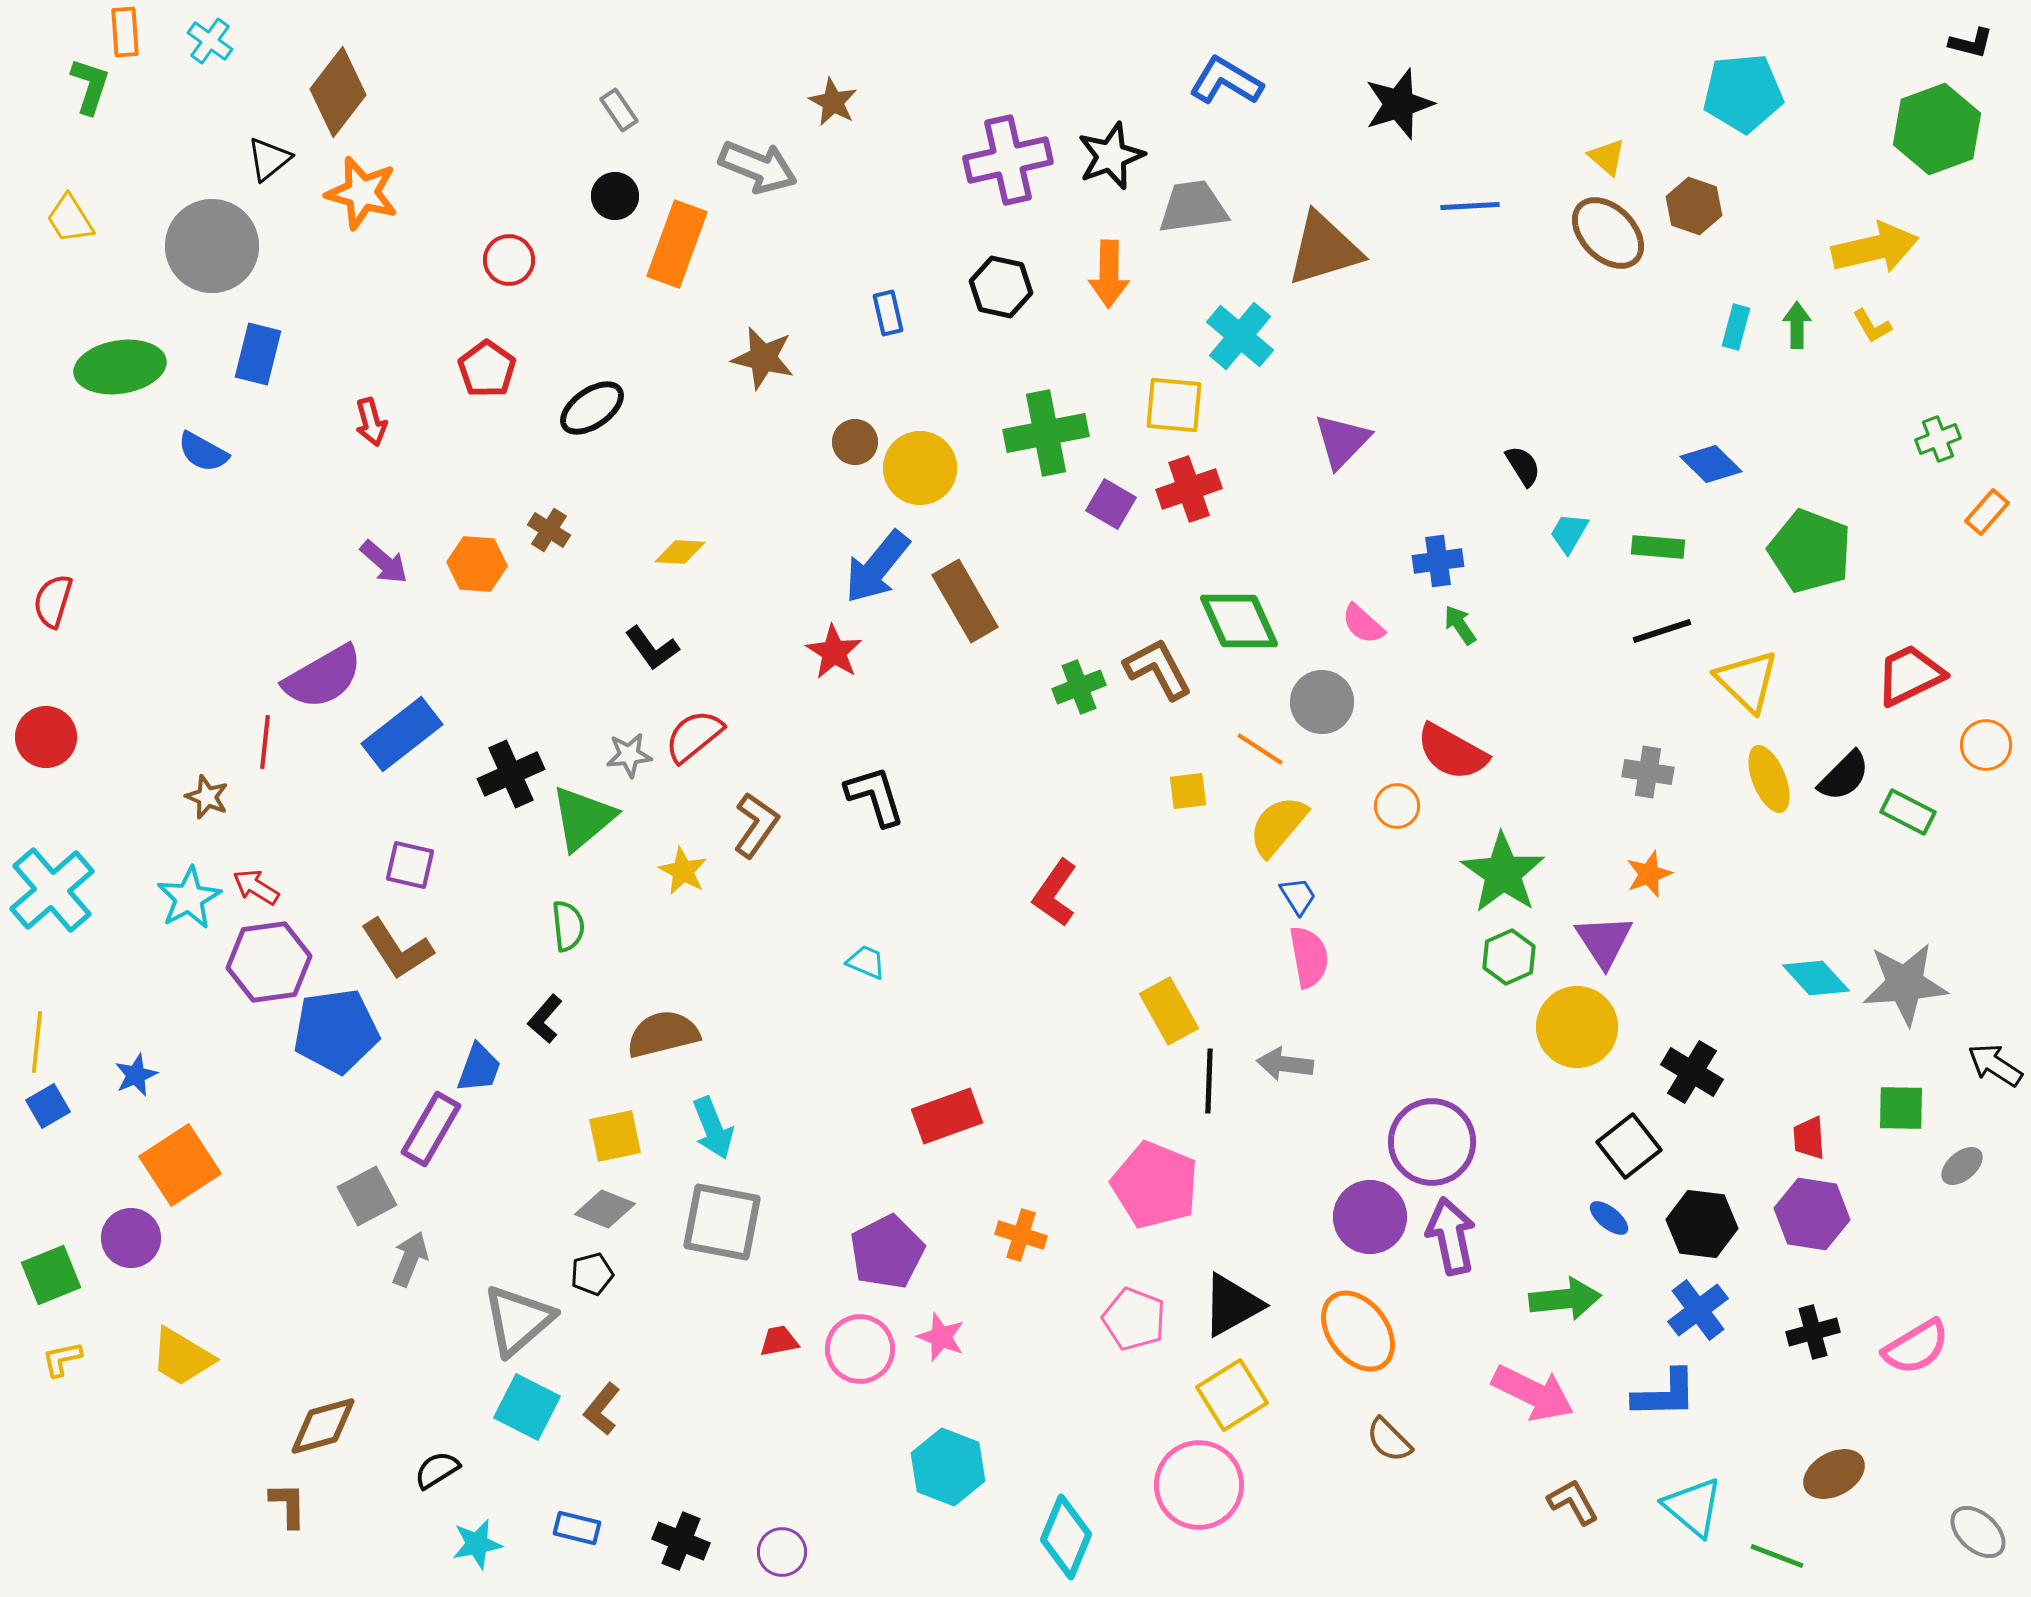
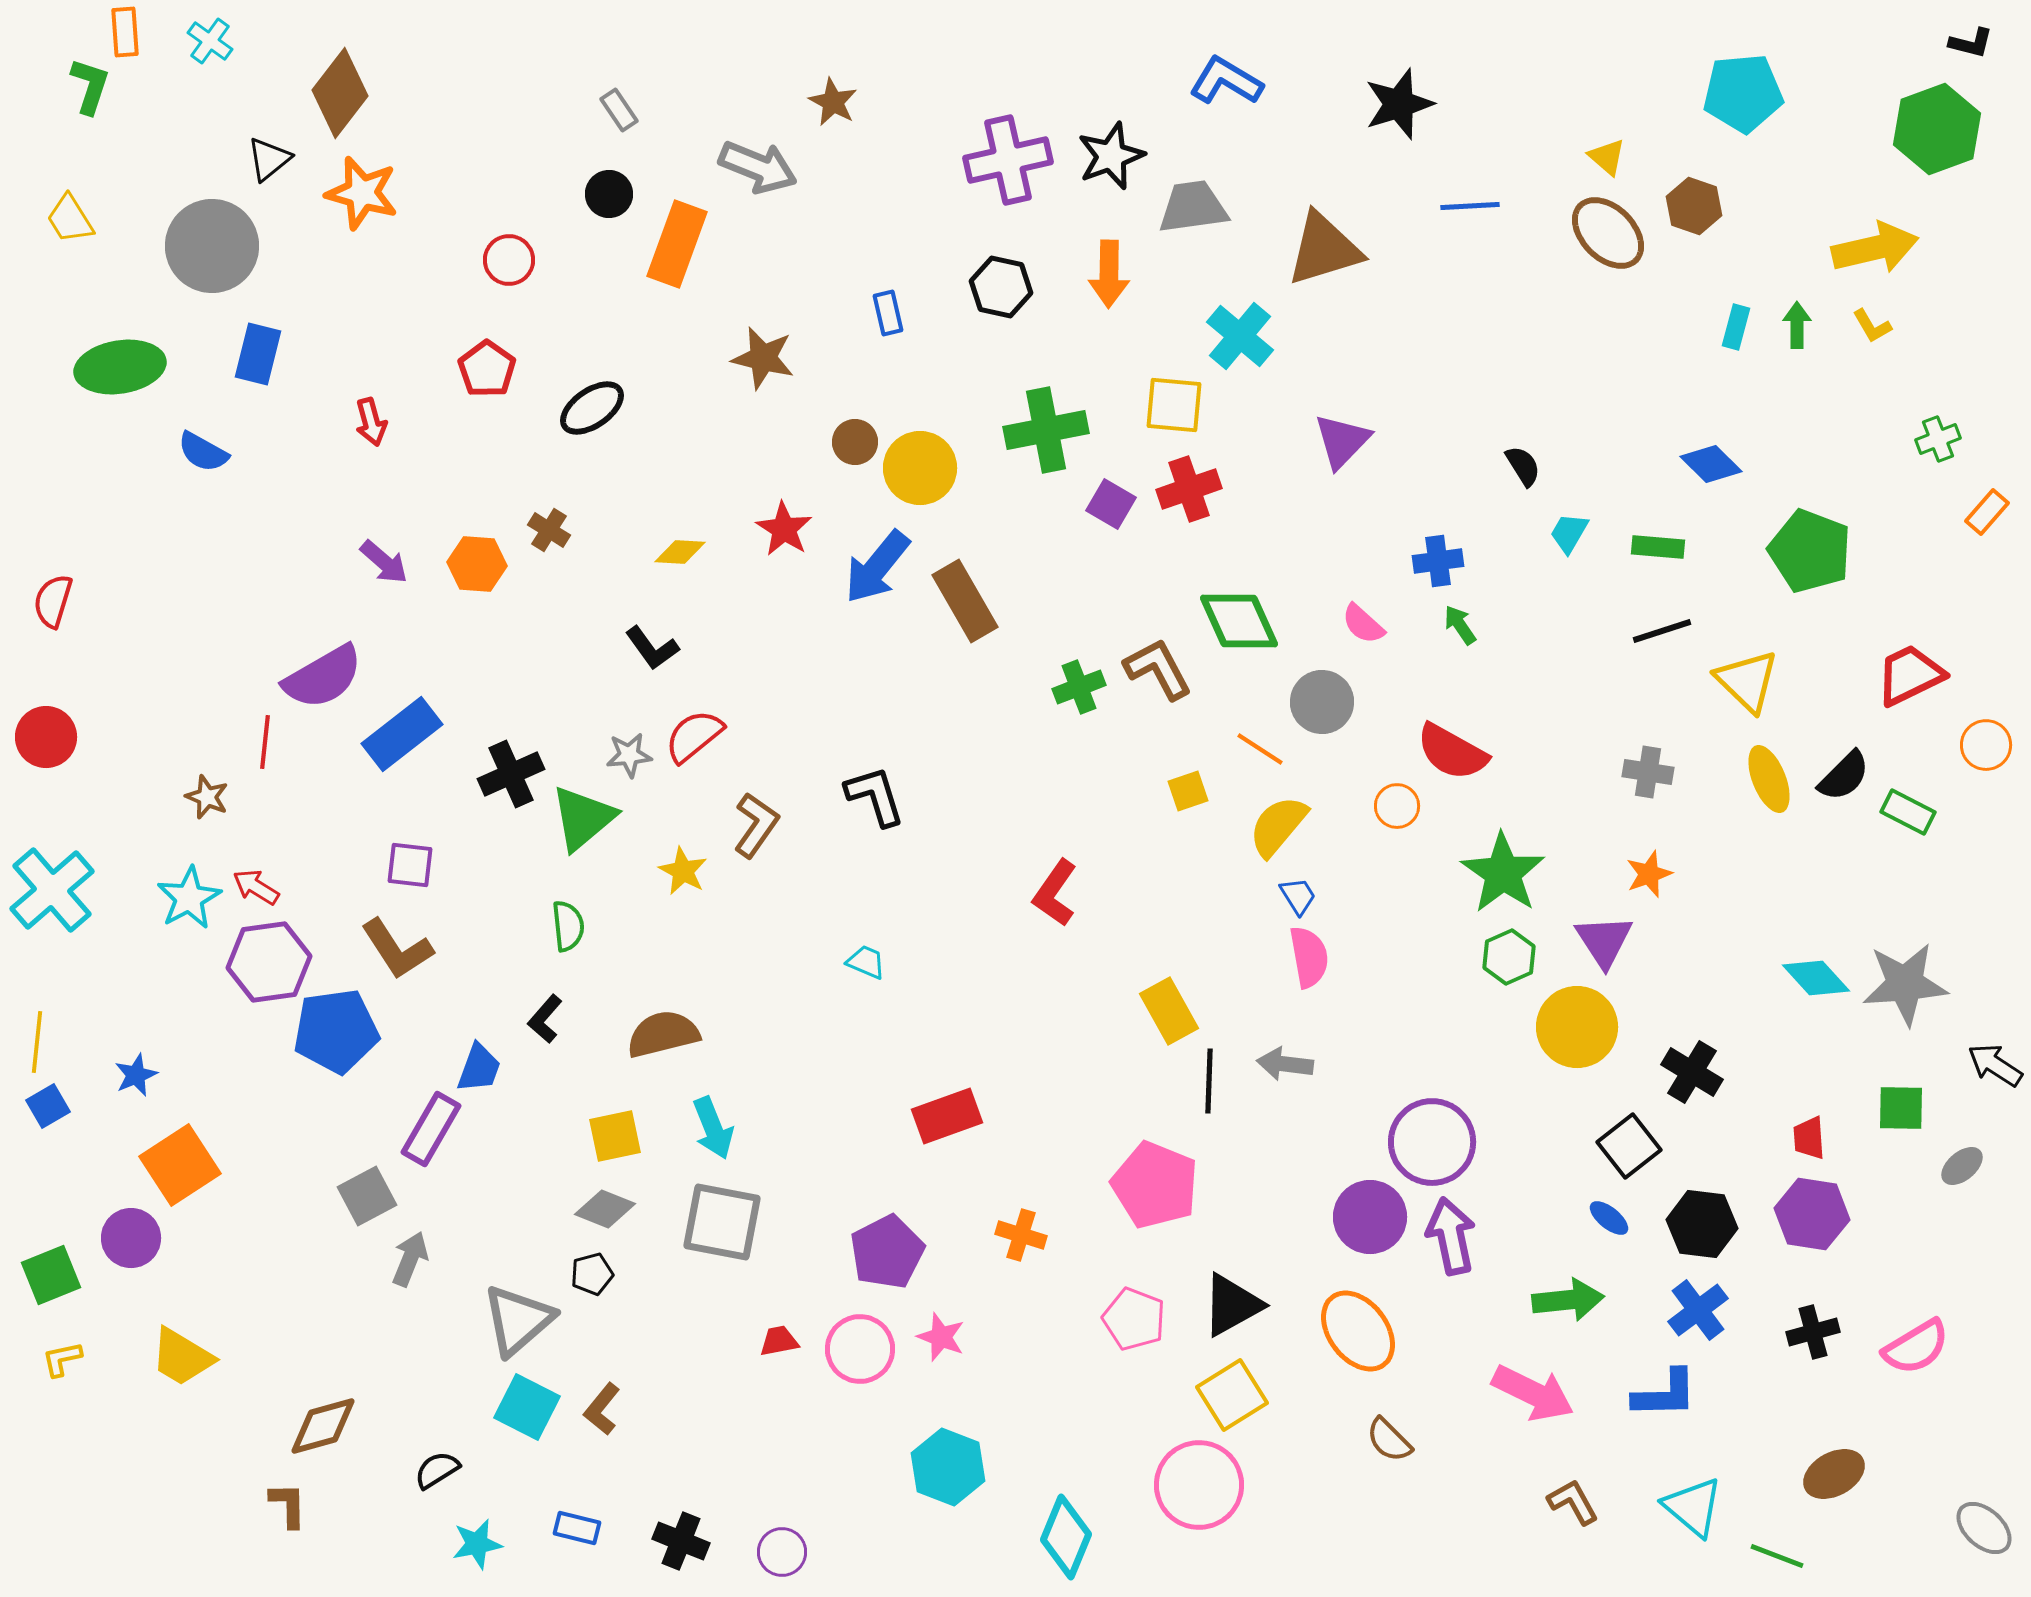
brown diamond at (338, 92): moved 2 px right, 1 px down
black circle at (615, 196): moved 6 px left, 2 px up
green cross at (1046, 433): moved 3 px up
red star at (834, 652): moved 50 px left, 123 px up
yellow square at (1188, 791): rotated 12 degrees counterclockwise
purple square at (410, 865): rotated 6 degrees counterclockwise
green arrow at (1565, 1299): moved 3 px right, 1 px down
gray ellipse at (1978, 1532): moved 6 px right, 4 px up
